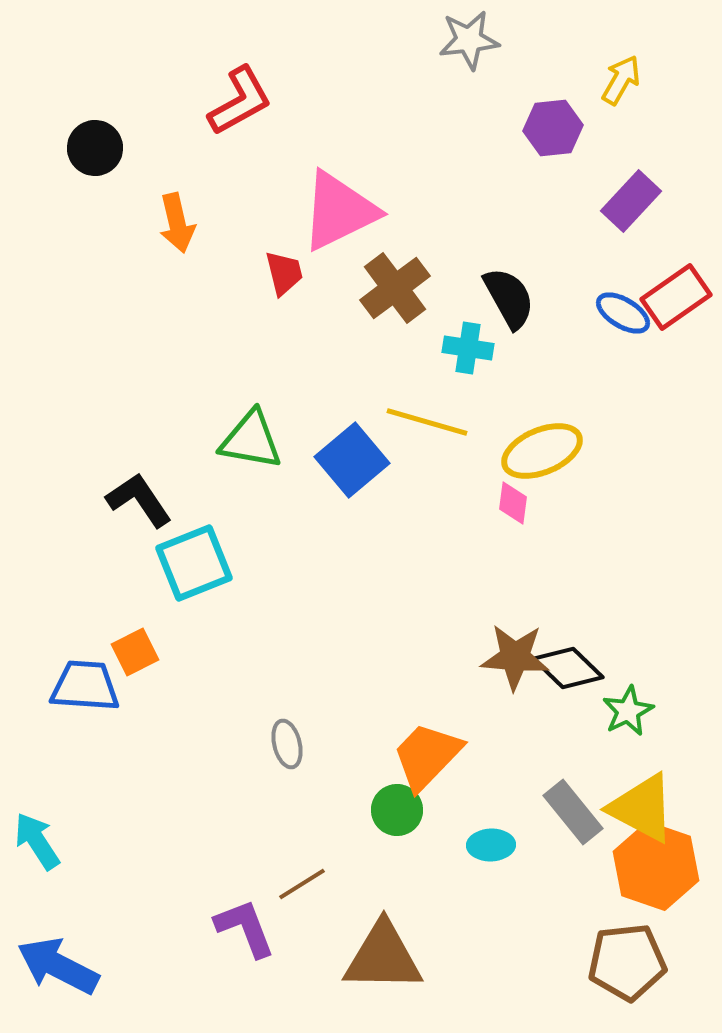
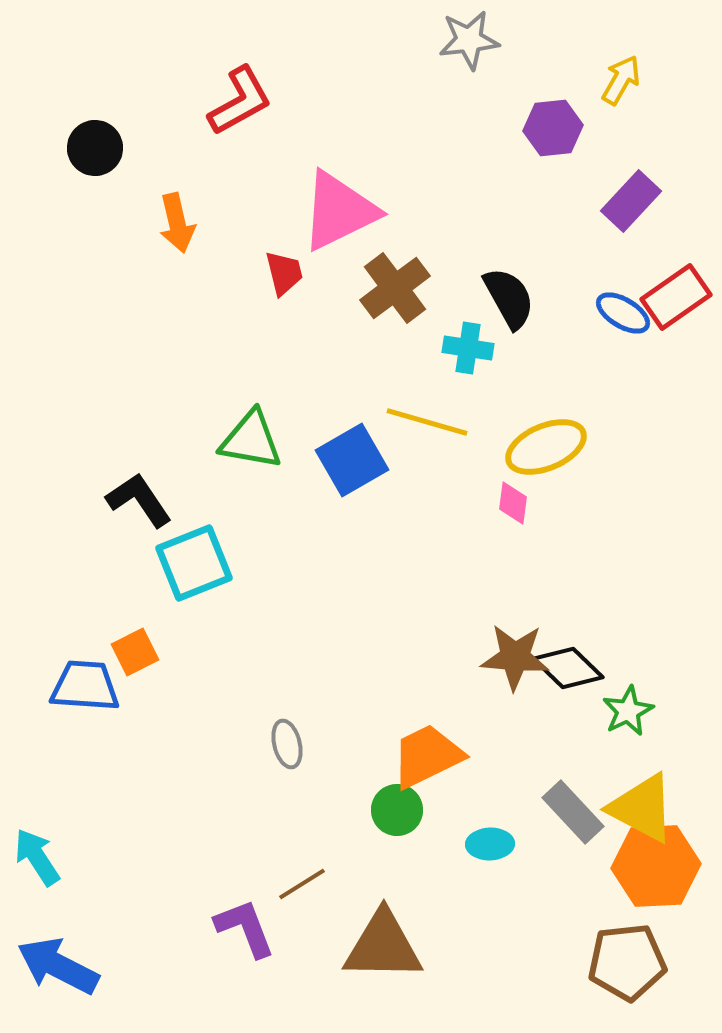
yellow ellipse: moved 4 px right, 4 px up
blue square: rotated 10 degrees clockwise
orange trapezoid: rotated 20 degrees clockwise
gray rectangle: rotated 4 degrees counterclockwise
cyan arrow: moved 16 px down
cyan ellipse: moved 1 px left, 1 px up
orange hexagon: rotated 22 degrees counterclockwise
brown triangle: moved 11 px up
